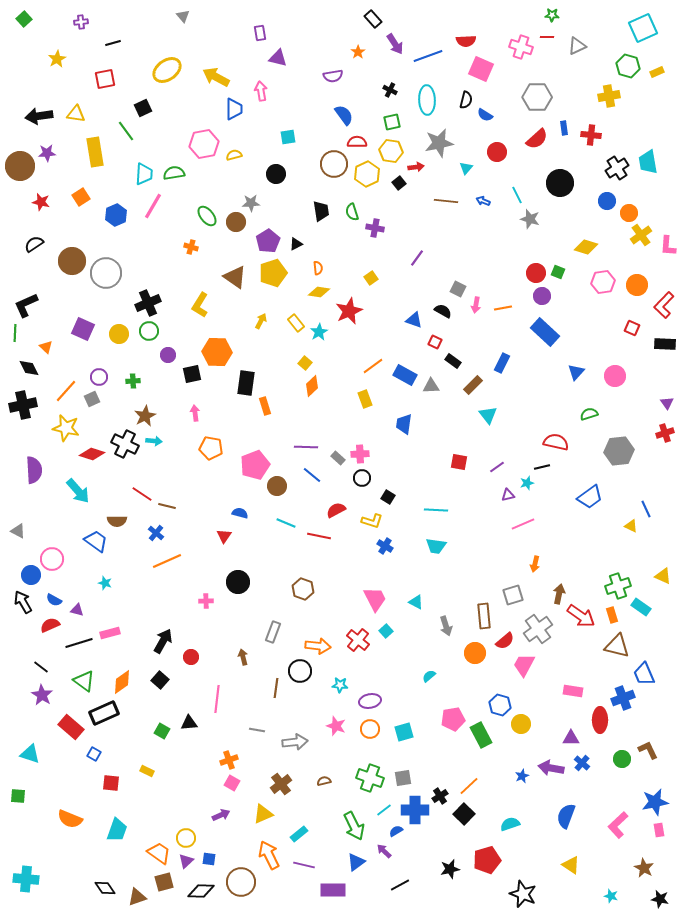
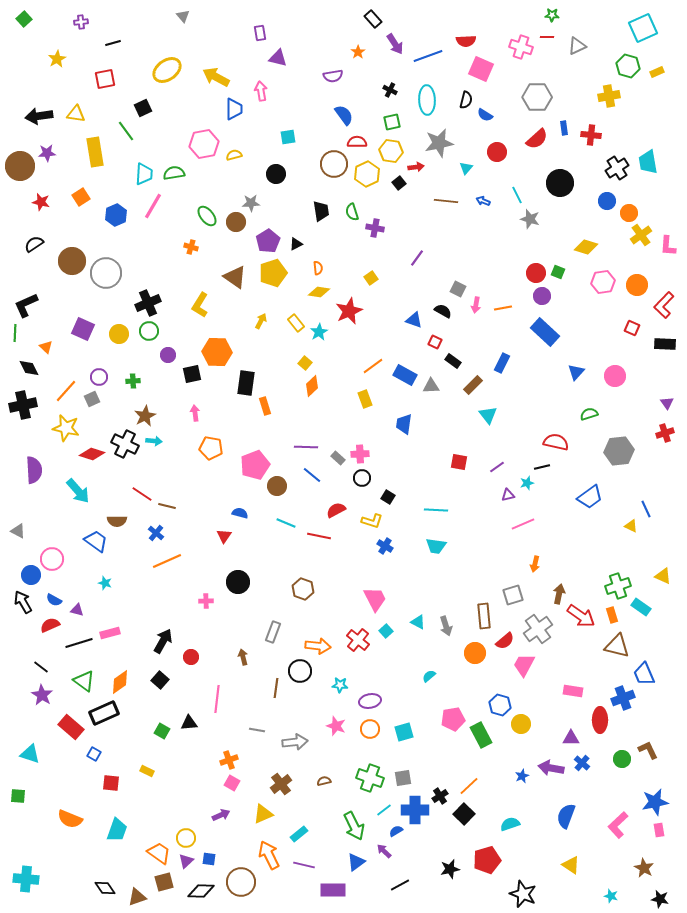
cyan triangle at (416, 602): moved 2 px right, 20 px down
orange diamond at (122, 682): moved 2 px left
